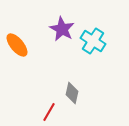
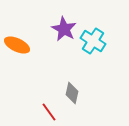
purple star: moved 2 px right
orange ellipse: rotated 25 degrees counterclockwise
red line: rotated 66 degrees counterclockwise
